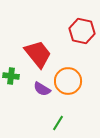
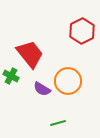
red hexagon: rotated 20 degrees clockwise
red trapezoid: moved 8 px left
green cross: rotated 21 degrees clockwise
green line: rotated 42 degrees clockwise
